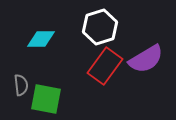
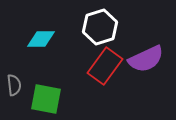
purple semicircle: rotated 6 degrees clockwise
gray semicircle: moved 7 px left
